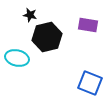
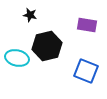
purple rectangle: moved 1 px left
black hexagon: moved 9 px down
blue square: moved 4 px left, 12 px up
